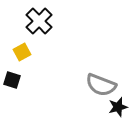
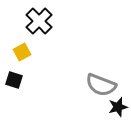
black square: moved 2 px right
